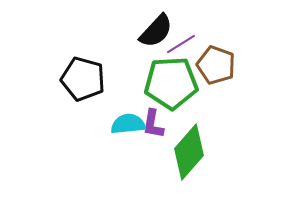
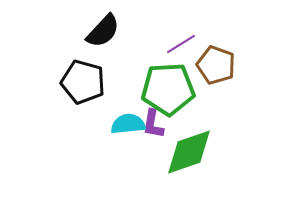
black semicircle: moved 53 px left
black pentagon: moved 3 px down
green pentagon: moved 3 px left, 6 px down
green diamond: rotated 30 degrees clockwise
